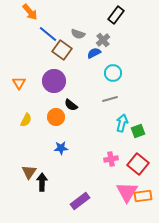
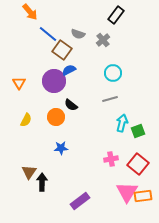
blue semicircle: moved 25 px left, 17 px down
